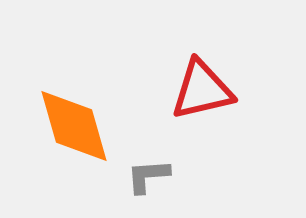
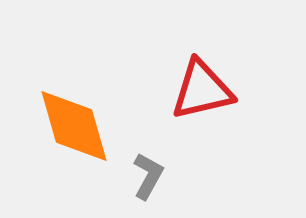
gray L-shape: rotated 123 degrees clockwise
